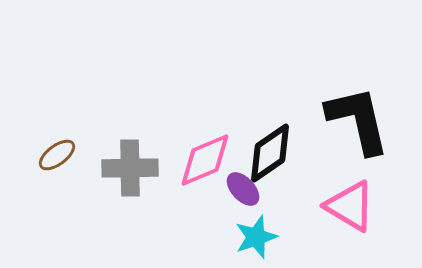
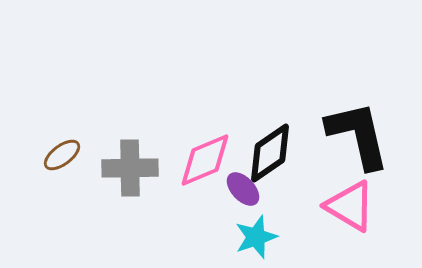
black L-shape: moved 15 px down
brown ellipse: moved 5 px right
